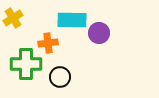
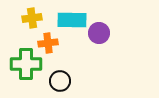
yellow cross: moved 19 px right; rotated 24 degrees clockwise
black circle: moved 4 px down
